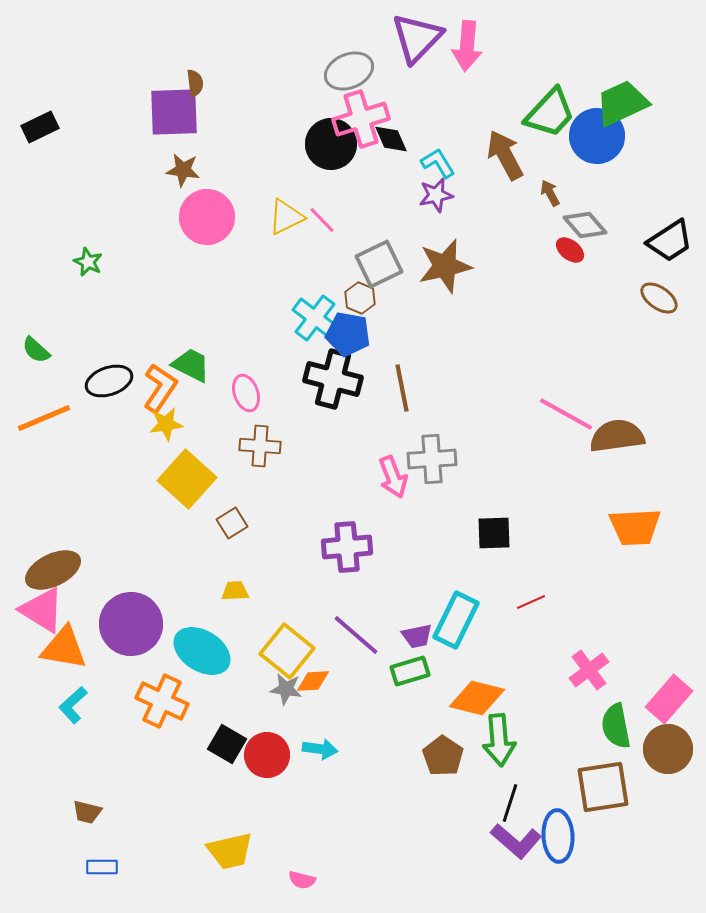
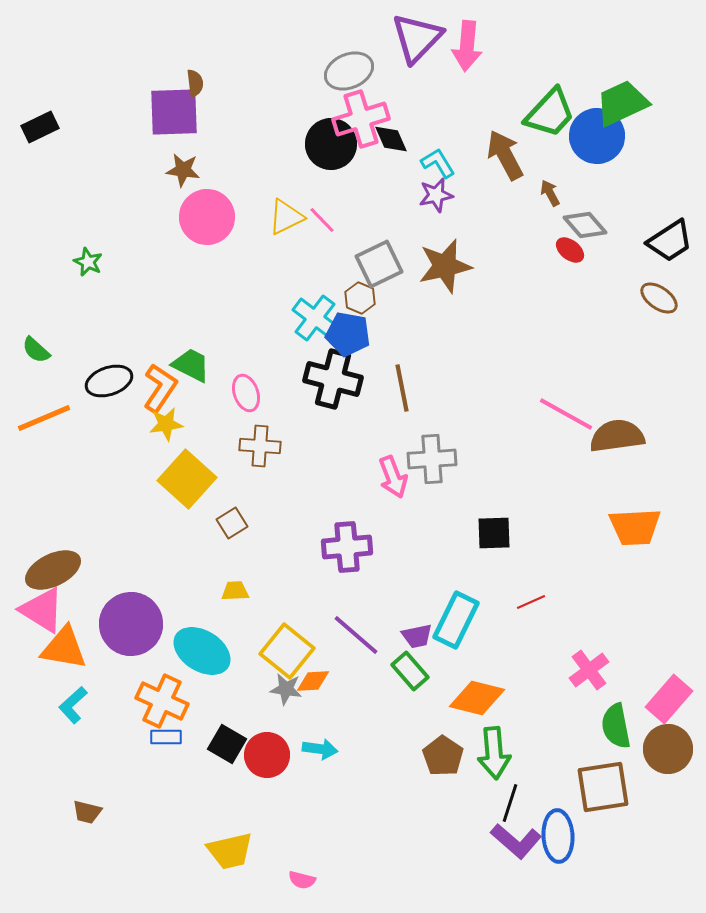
green rectangle at (410, 671): rotated 66 degrees clockwise
green arrow at (499, 740): moved 5 px left, 13 px down
blue rectangle at (102, 867): moved 64 px right, 130 px up
